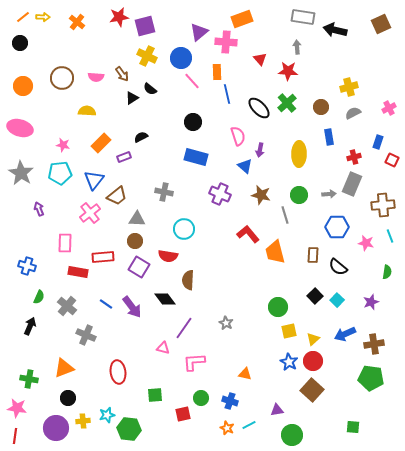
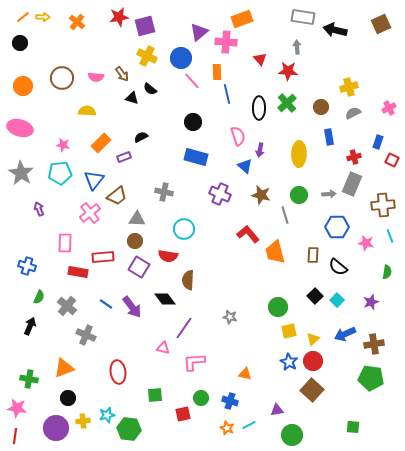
black triangle at (132, 98): rotated 48 degrees clockwise
black ellipse at (259, 108): rotated 45 degrees clockwise
gray star at (226, 323): moved 4 px right, 6 px up; rotated 16 degrees counterclockwise
